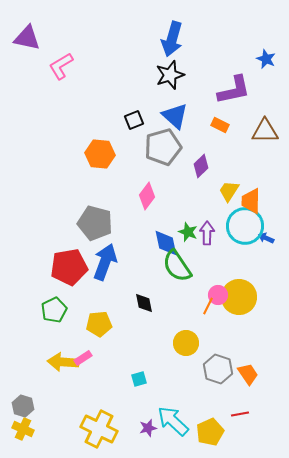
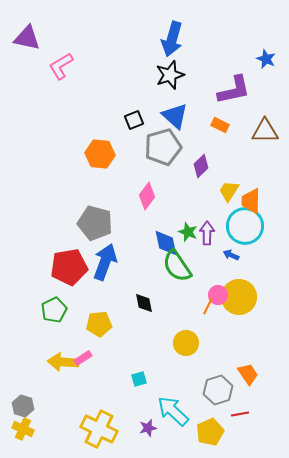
blue arrow at (266, 238): moved 35 px left, 17 px down
gray hexagon at (218, 369): moved 21 px down; rotated 24 degrees clockwise
cyan arrow at (173, 421): moved 10 px up
